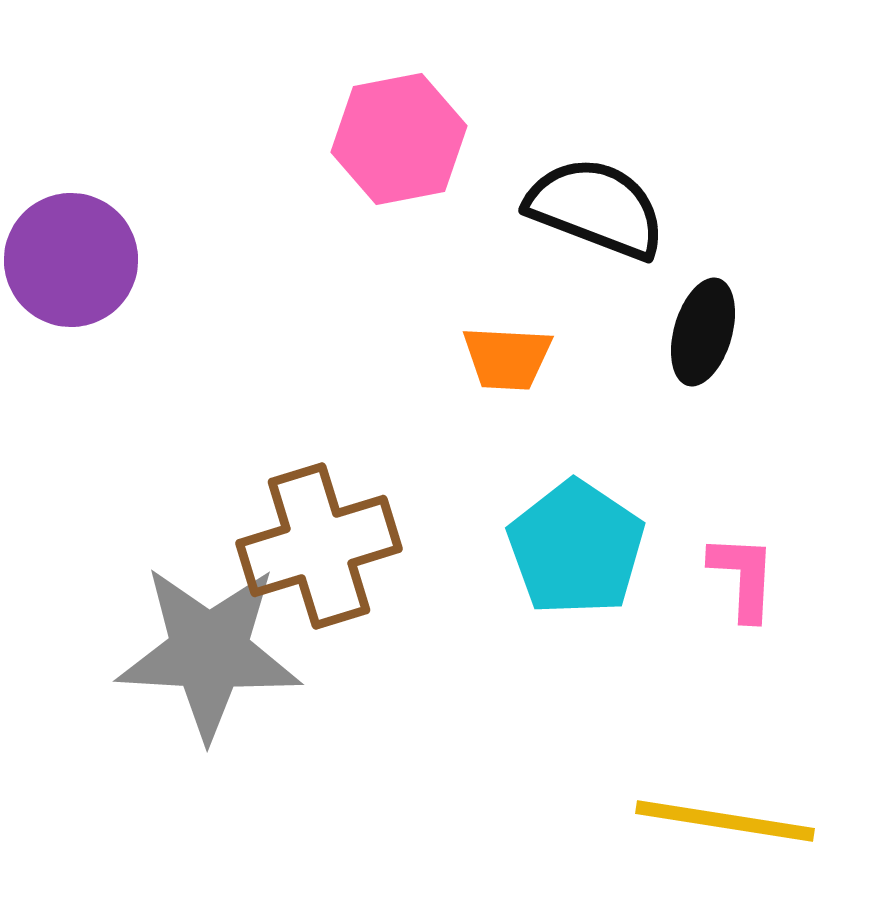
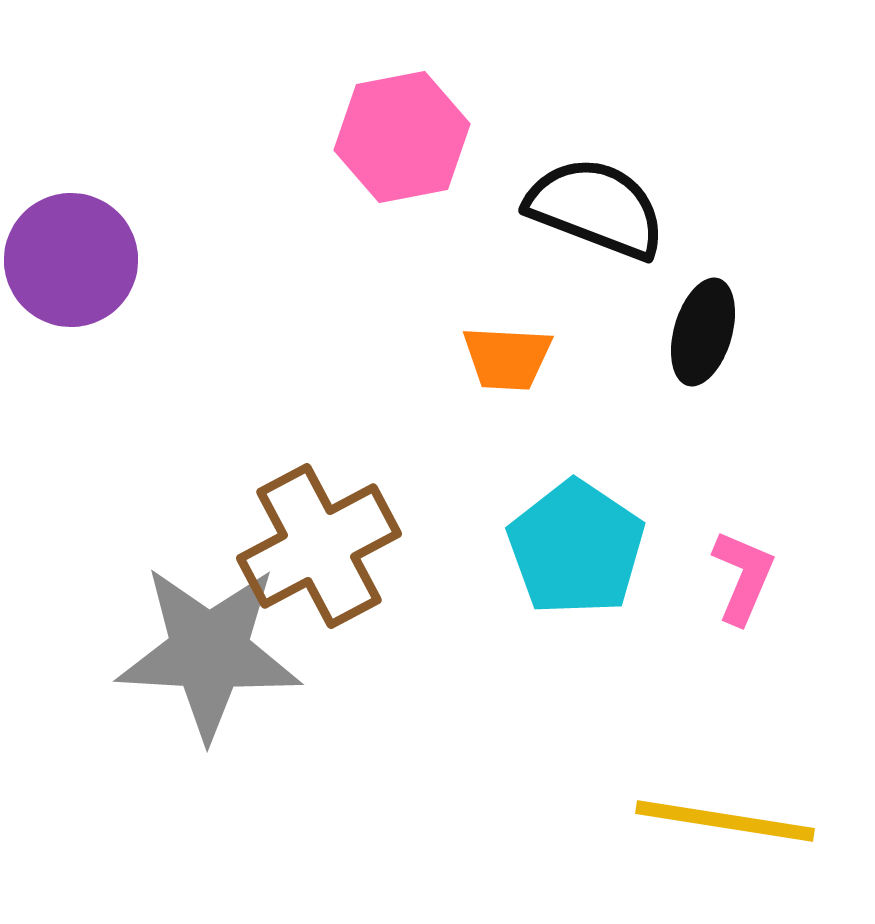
pink hexagon: moved 3 px right, 2 px up
brown cross: rotated 11 degrees counterclockwise
pink L-shape: rotated 20 degrees clockwise
